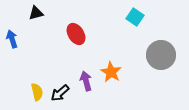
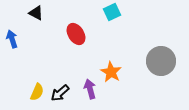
black triangle: rotated 42 degrees clockwise
cyan square: moved 23 px left, 5 px up; rotated 30 degrees clockwise
gray circle: moved 6 px down
purple arrow: moved 4 px right, 8 px down
yellow semicircle: rotated 36 degrees clockwise
